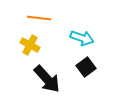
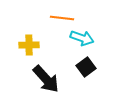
orange line: moved 23 px right
yellow cross: moved 1 px left; rotated 30 degrees counterclockwise
black arrow: moved 1 px left
